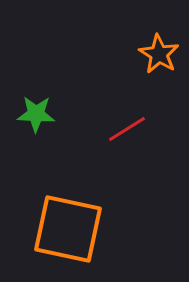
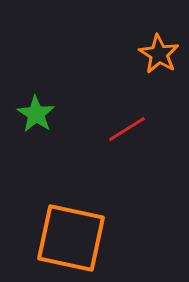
green star: rotated 30 degrees clockwise
orange square: moved 3 px right, 9 px down
